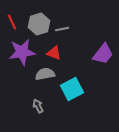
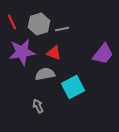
cyan square: moved 1 px right, 2 px up
